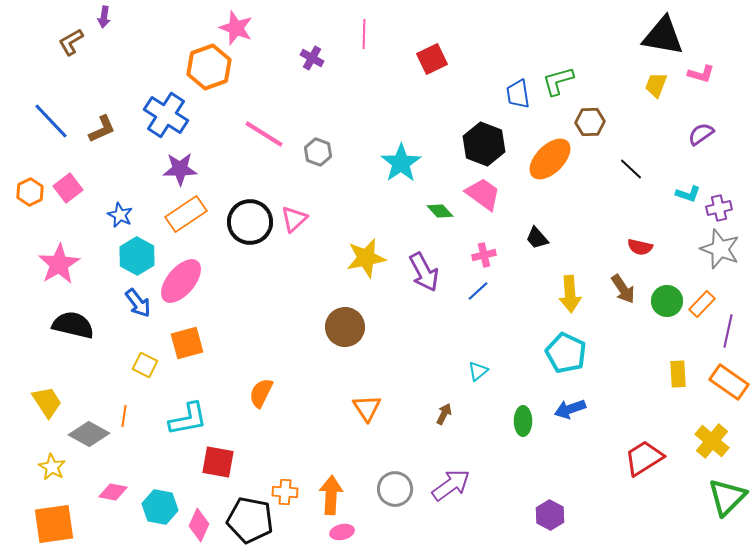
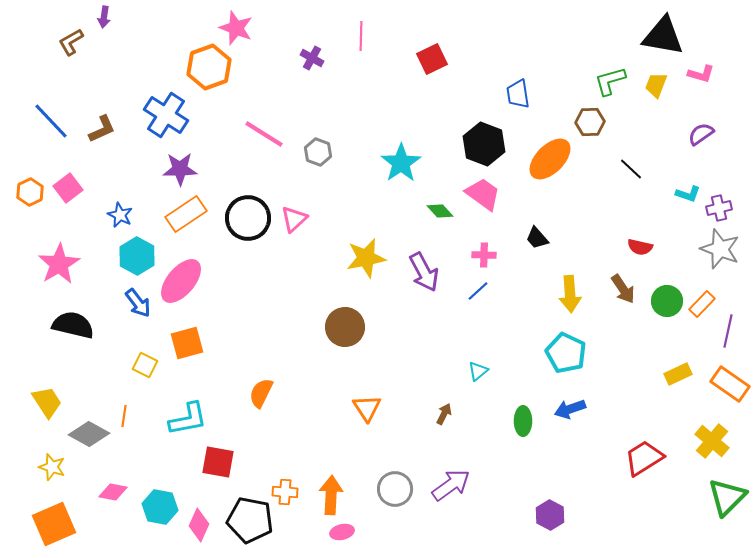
pink line at (364, 34): moved 3 px left, 2 px down
green L-shape at (558, 81): moved 52 px right
black circle at (250, 222): moved 2 px left, 4 px up
pink cross at (484, 255): rotated 15 degrees clockwise
yellow rectangle at (678, 374): rotated 68 degrees clockwise
orange rectangle at (729, 382): moved 1 px right, 2 px down
yellow star at (52, 467): rotated 12 degrees counterclockwise
orange square at (54, 524): rotated 15 degrees counterclockwise
